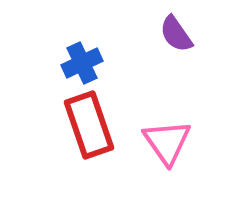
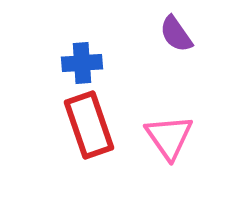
blue cross: rotated 21 degrees clockwise
pink triangle: moved 2 px right, 5 px up
